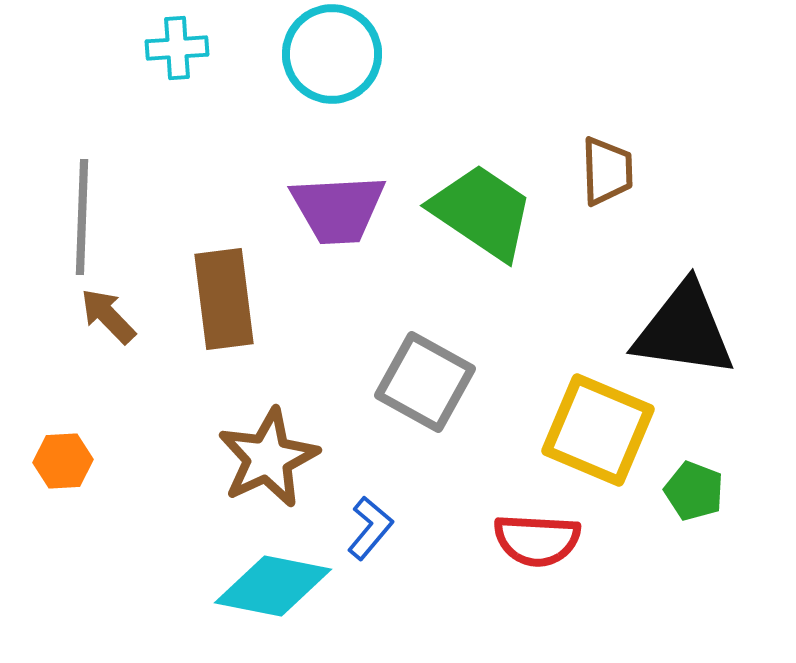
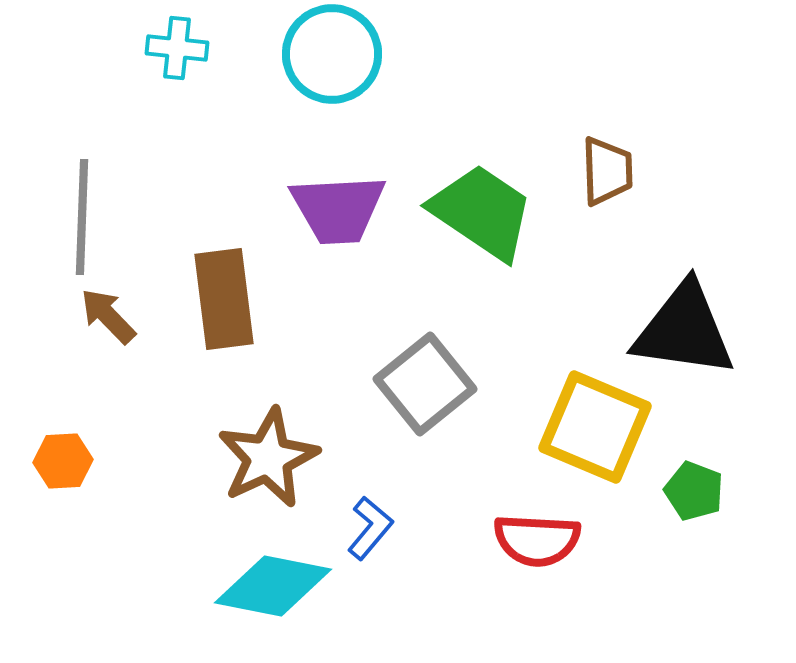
cyan cross: rotated 10 degrees clockwise
gray square: moved 2 px down; rotated 22 degrees clockwise
yellow square: moved 3 px left, 3 px up
